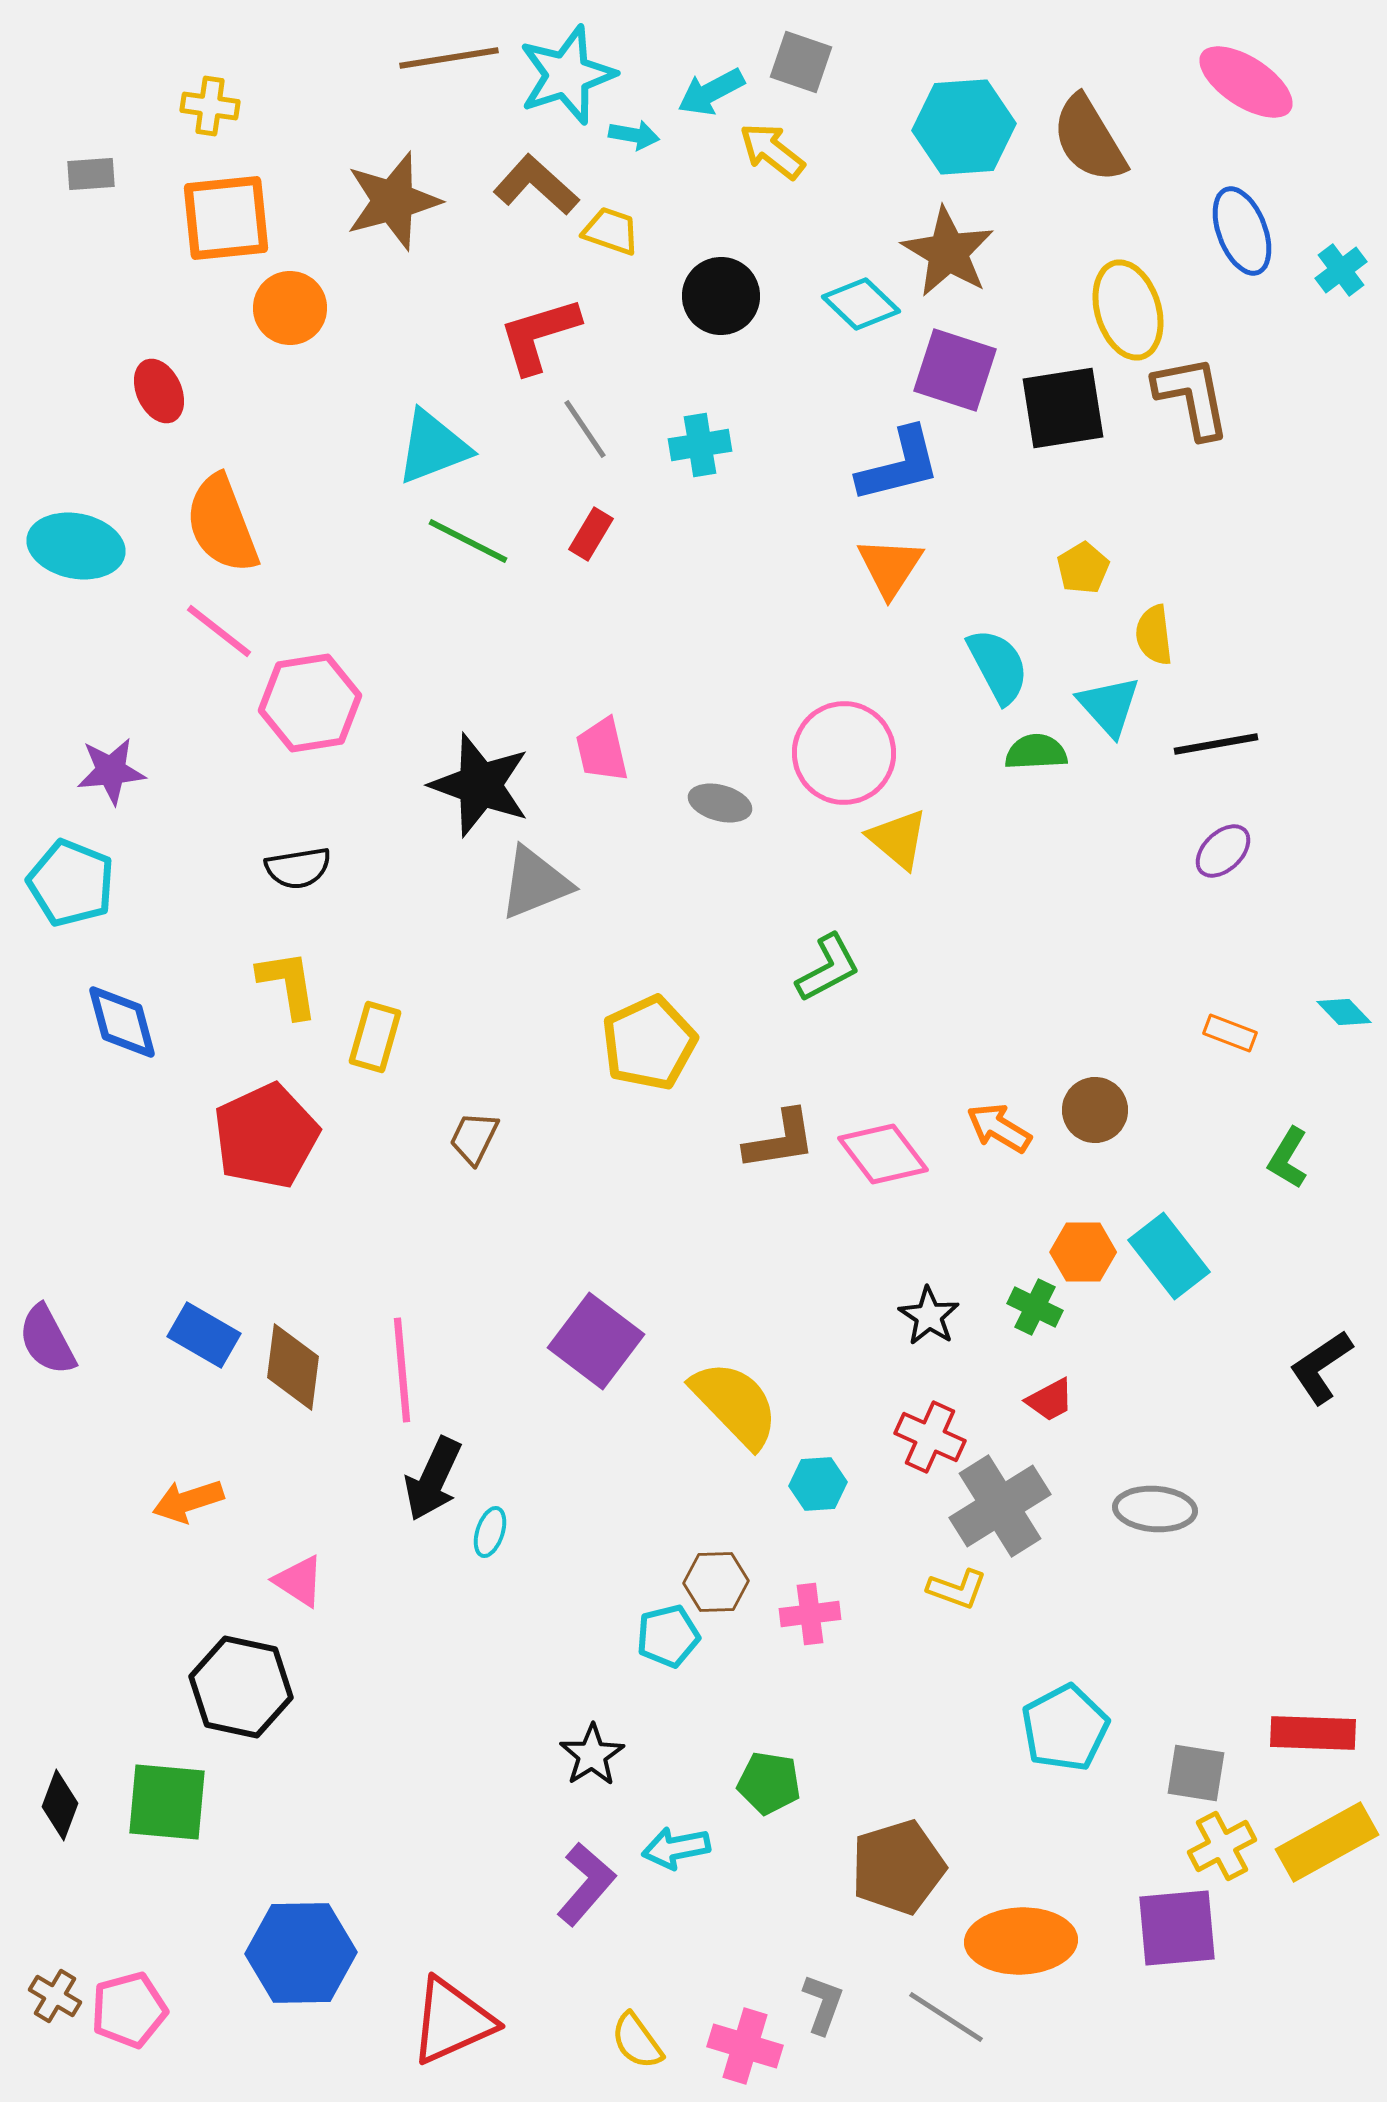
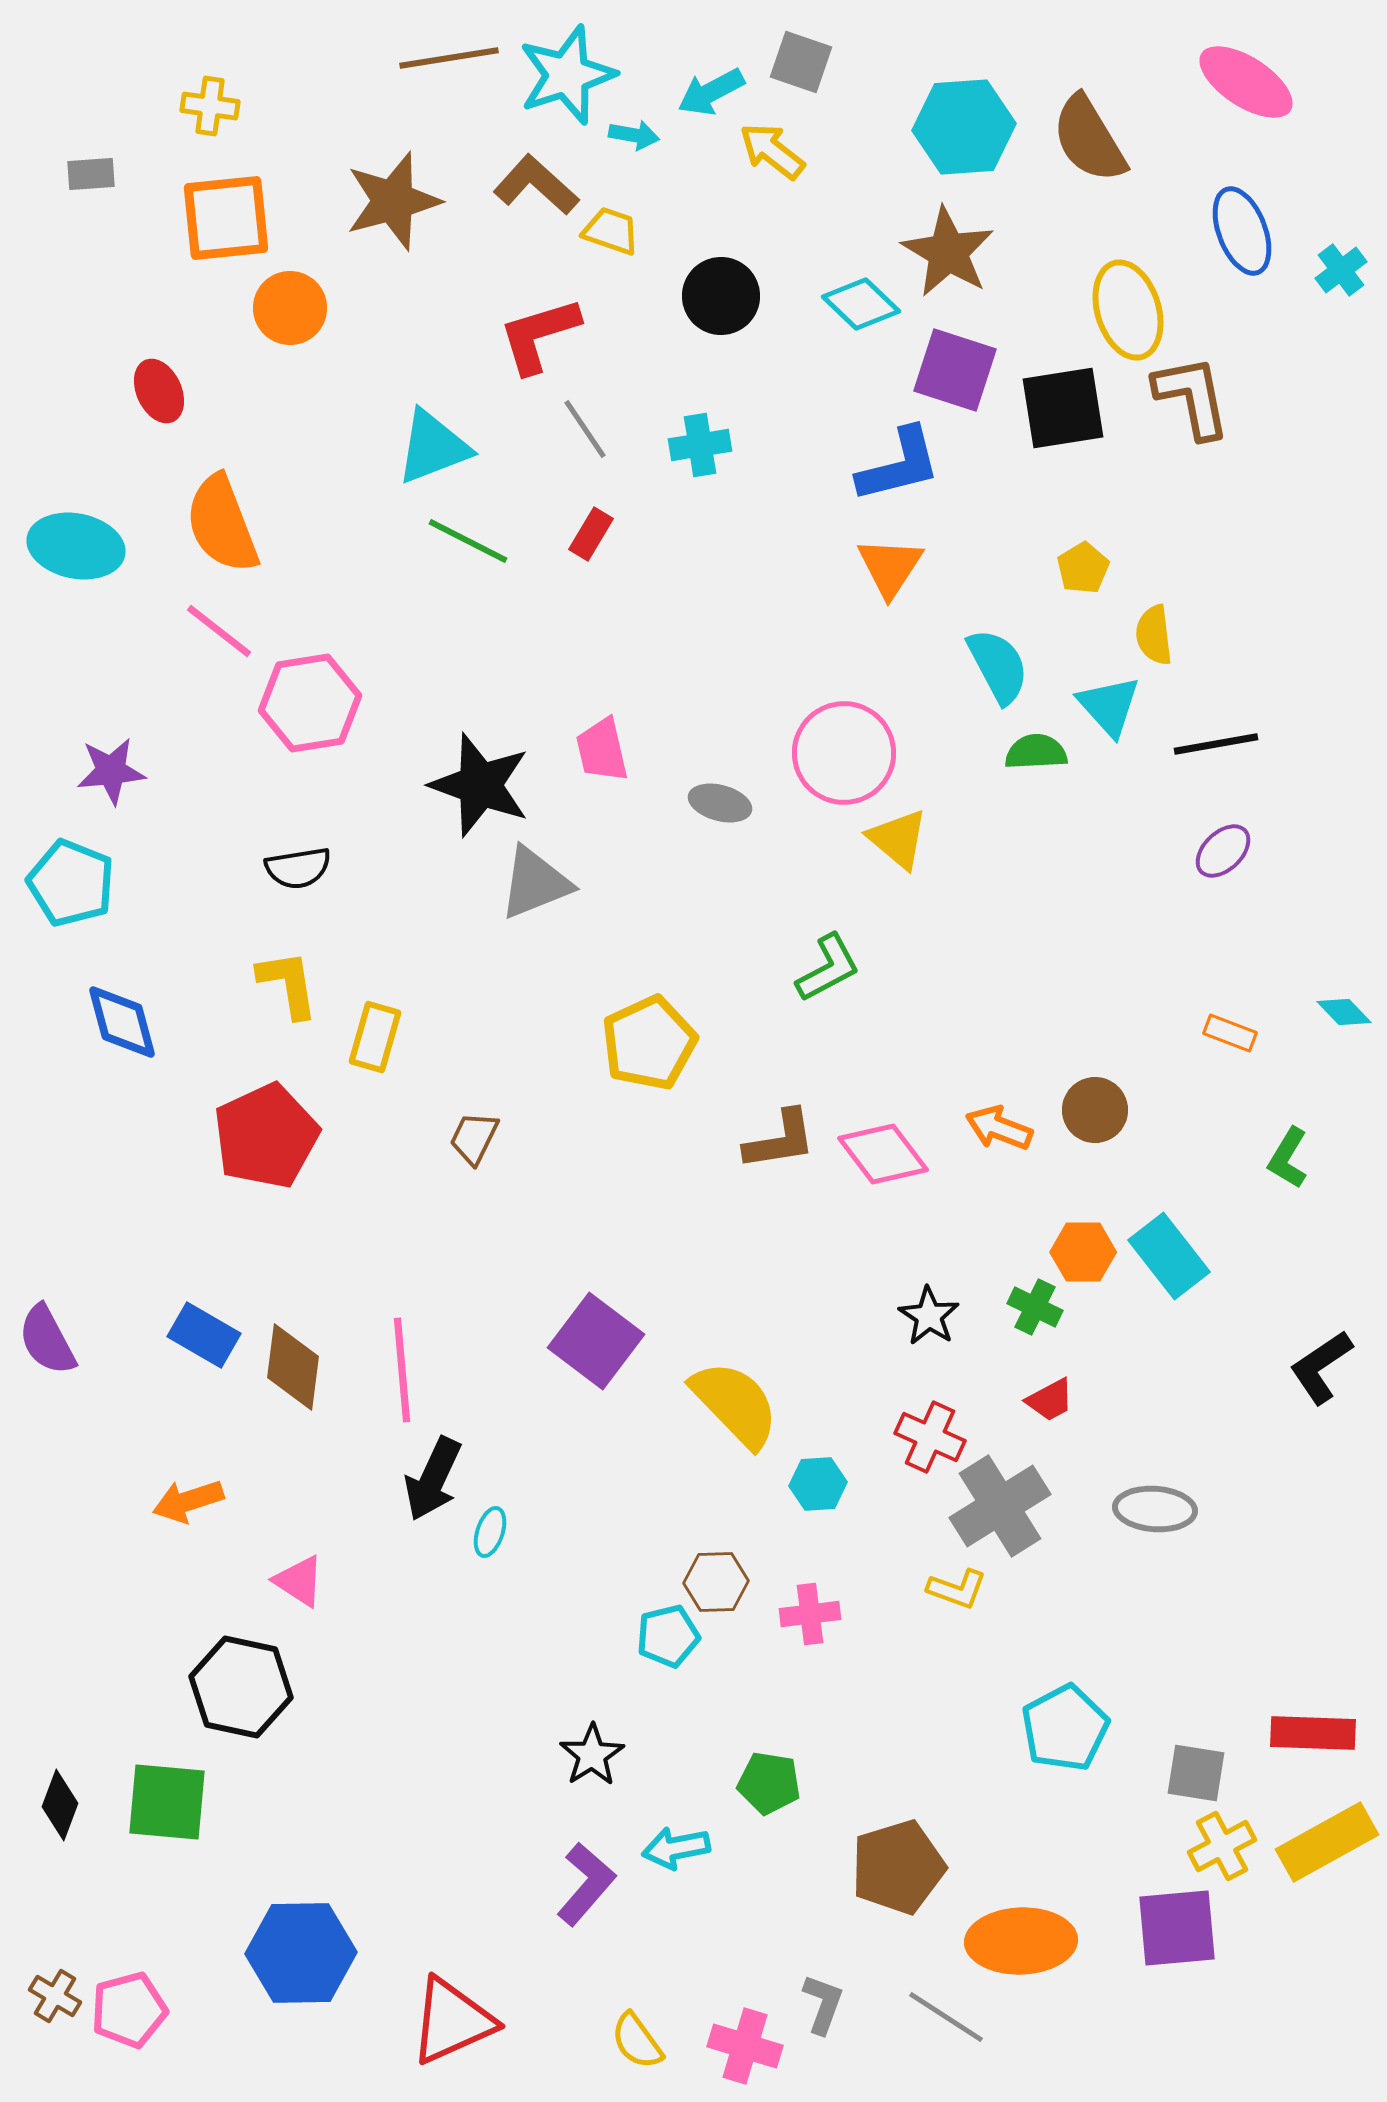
orange arrow at (999, 1128): rotated 10 degrees counterclockwise
